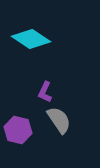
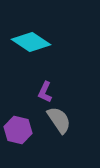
cyan diamond: moved 3 px down
